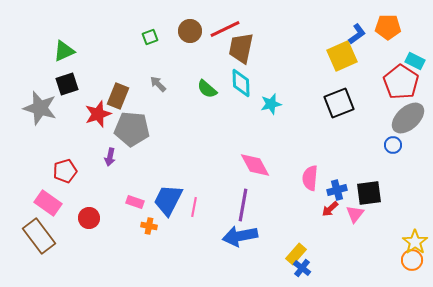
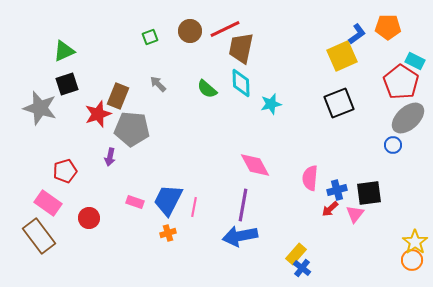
orange cross at (149, 226): moved 19 px right, 7 px down; rotated 28 degrees counterclockwise
